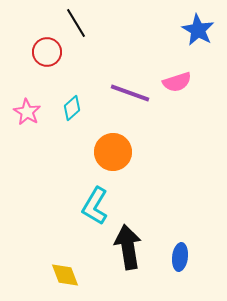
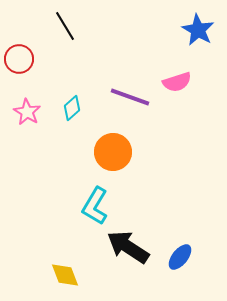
black line: moved 11 px left, 3 px down
red circle: moved 28 px left, 7 px down
purple line: moved 4 px down
black arrow: rotated 48 degrees counterclockwise
blue ellipse: rotated 32 degrees clockwise
